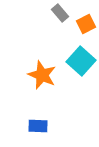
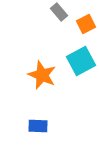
gray rectangle: moved 1 px left, 1 px up
cyan square: rotated 20 degrees clockwise
